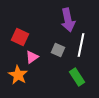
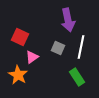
white line: moved 2 px down
gray square: moved 2 px up
